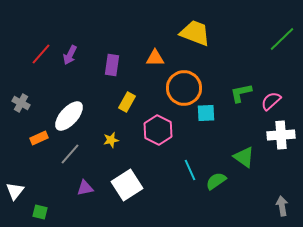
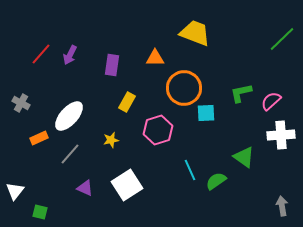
pink hexagon: rotated 16 degrees clockwise
purple triangle: rotated 36 degrees clockwise
